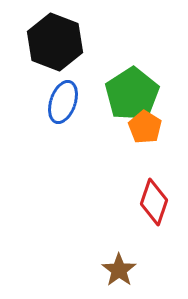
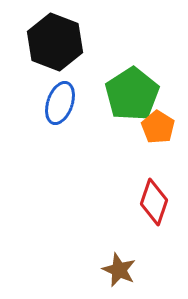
blue ellipse: moved 3 px left, 1 px down
orange pentagon: moved 13 px right
brown star: rotated 12 degrees counterclockwise
